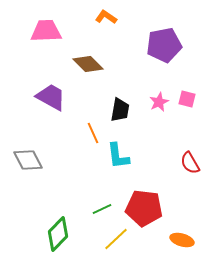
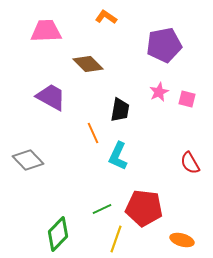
pink star: moved 10 px up
cyan L-shape: rotated 32 degrees clockwise
gray diamond: rotated 16 degrees counterclockwise
yellow line: rotated 28 degrees counterclockwise
